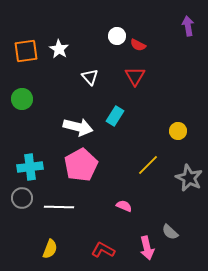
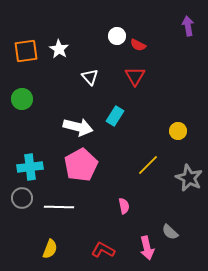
pink semicircle: rotated 56 degrees clockwise
